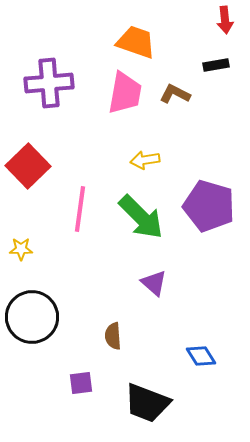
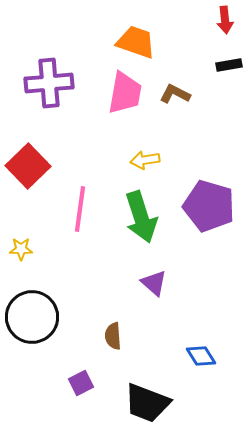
black rectangle: moved 13 px right
green arrow: rotated 27 degrees clockwise
purple square: rotated 20 degrees counterclockwise
